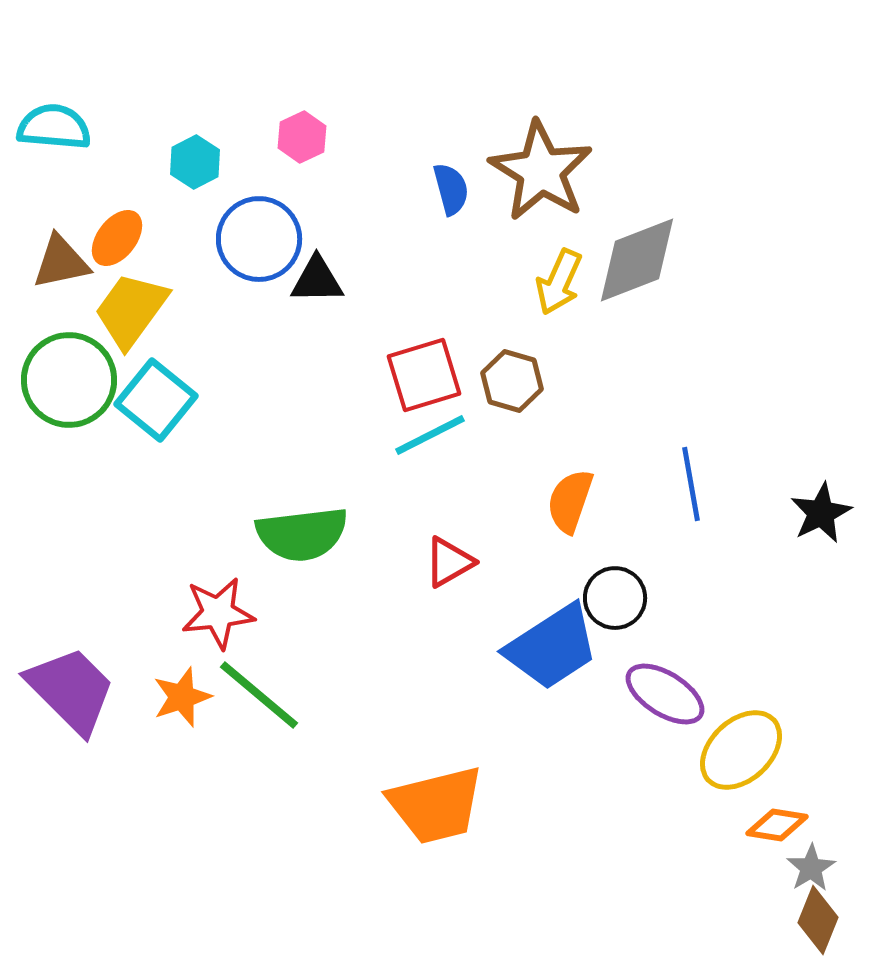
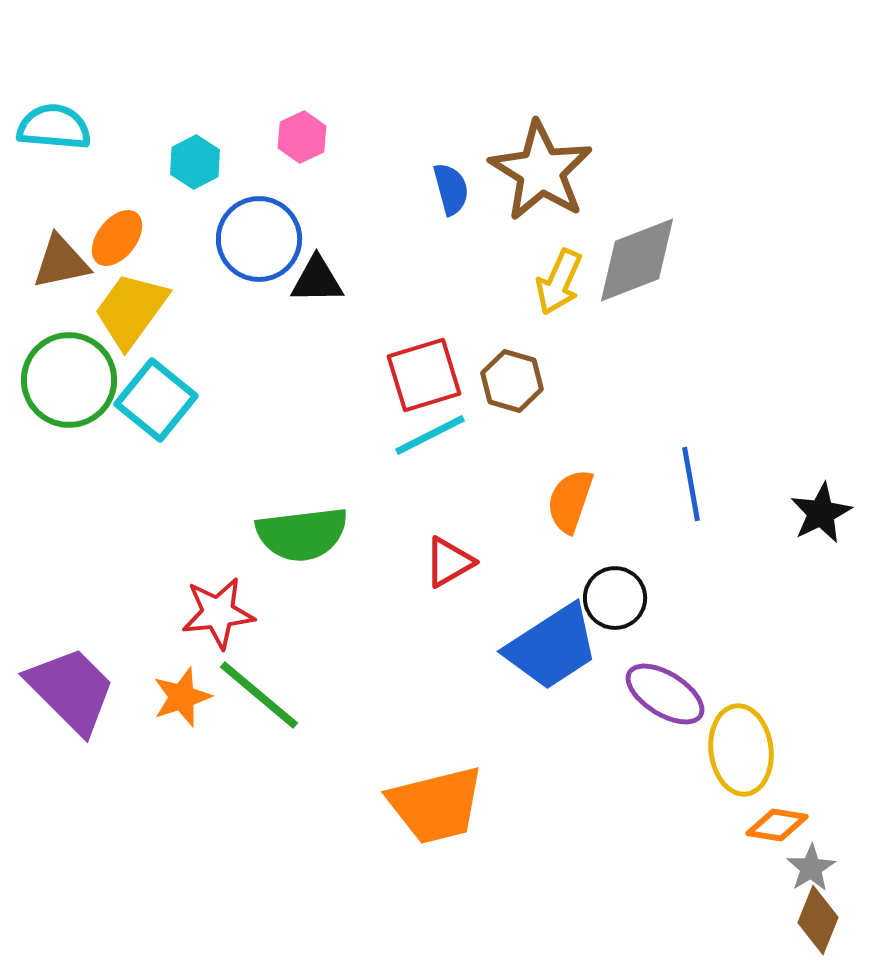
yellow ellipse: rotated 54 degrees counterclockwise
